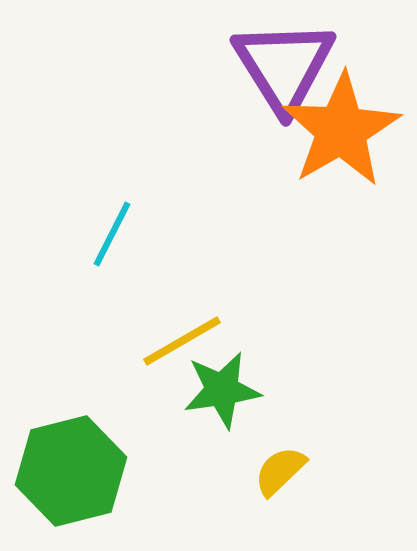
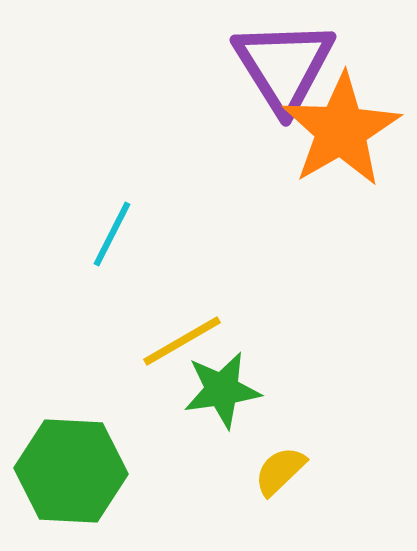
green hexagon: rotated 17 degrees clockwise
